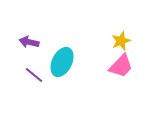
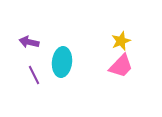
cyan ellipse: rotated 20 degrees counterclockwise
purple line: rotated 24 degrees clockwise
